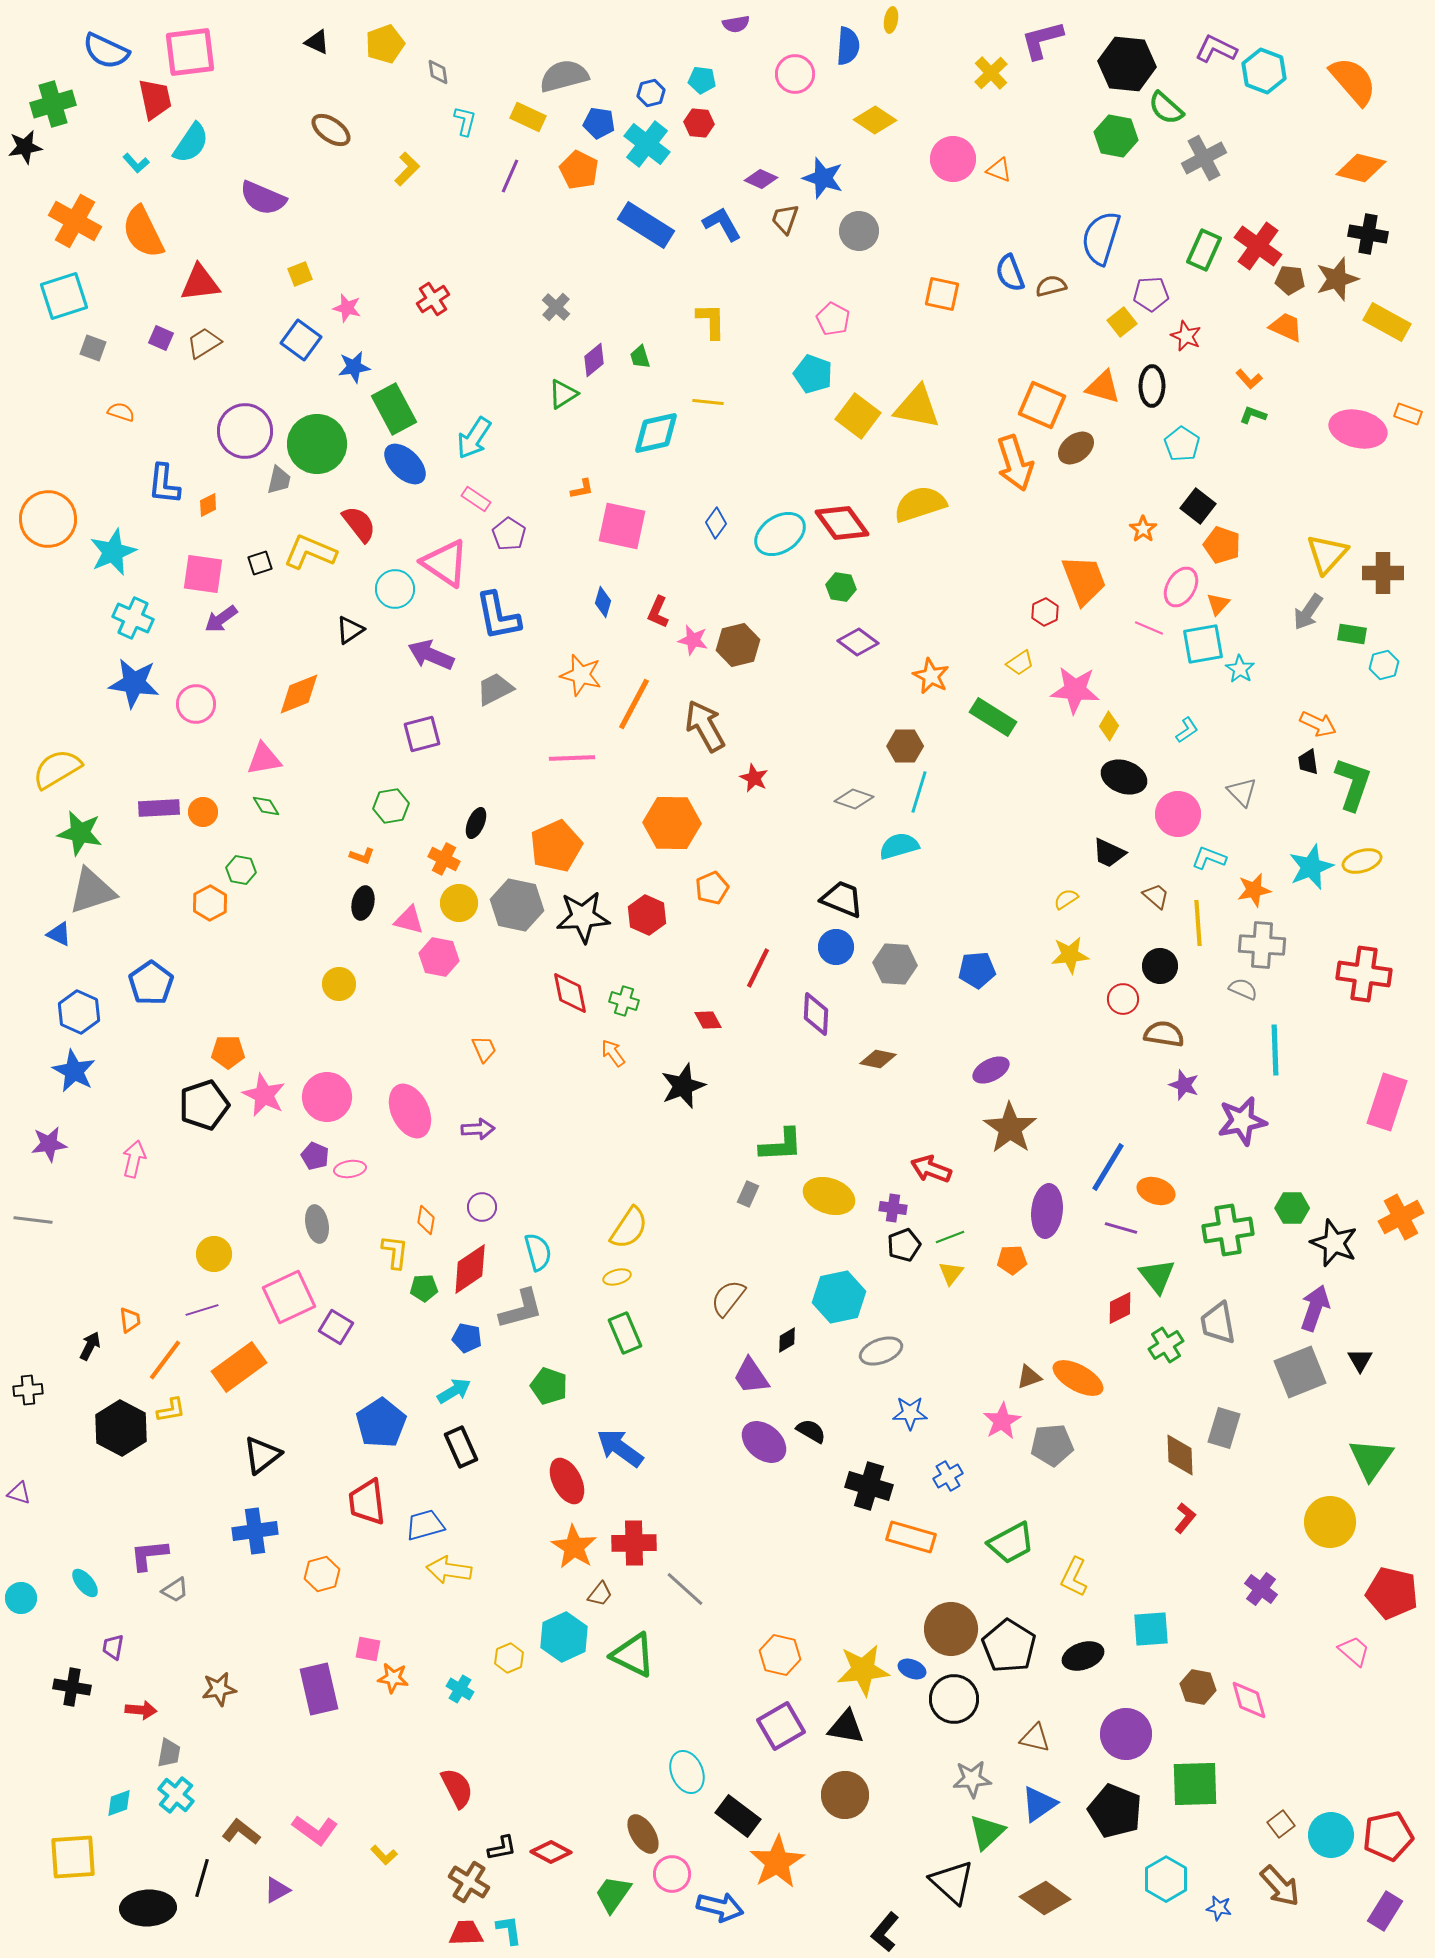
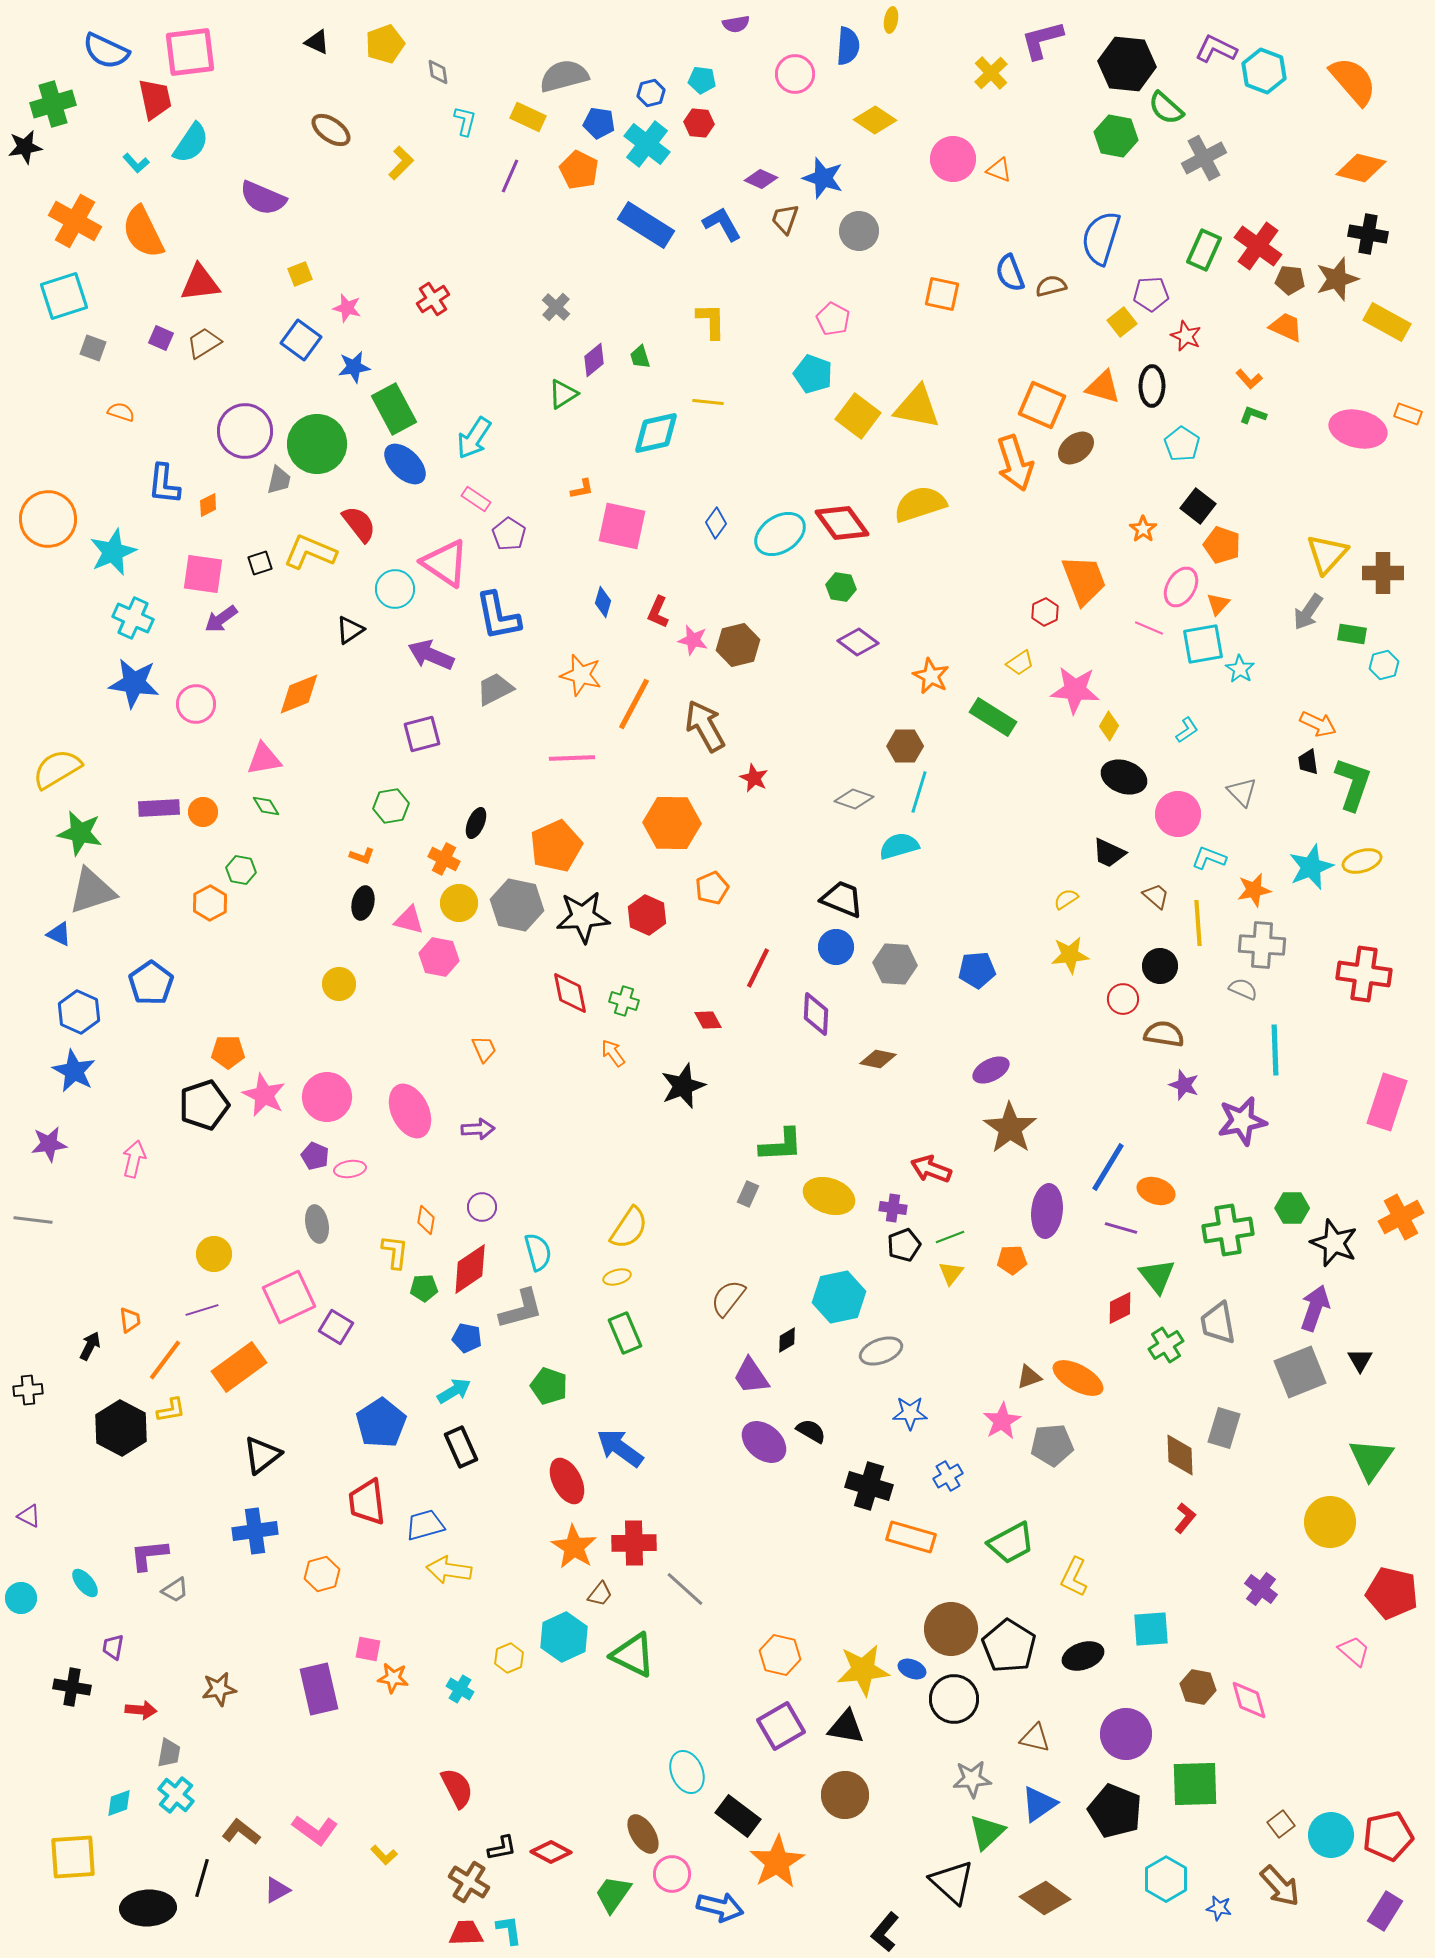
yellow L-shape at (407, 169): moved 6 px left, 6 px up
purple triangle at (19, 1493): moved 10 px right, 23 px down; rotated 10 degrees clockwise
